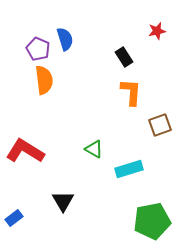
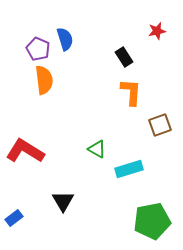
green triangle: moved 3 px right
